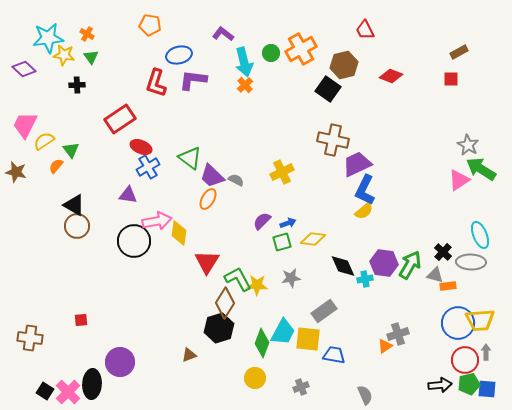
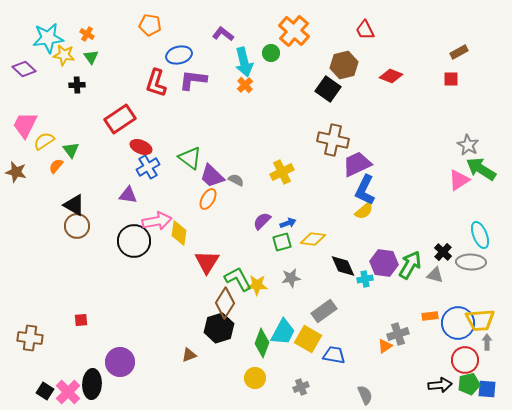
orange cross at (301, 49): moved 7 px left, 18 px up; rotated 20 degrees counterclockwise
orange rectangle at (448, 286): moved 18 px left, 30 px down
yellow square at (308, 339): rotated 24 degrees clockwise
gray arrow at (486, 352): moved 1 px right, 10 px up
